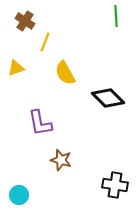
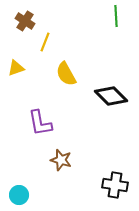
yellow semicircle: moved 1 px right, 1 px down
black diamond: moved 3 px right, 2 px up
